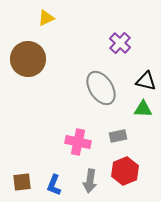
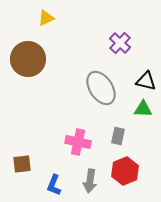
gray rectangle: rotated 66 degrees counterclockwise
brown square: moved 18 px up
